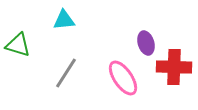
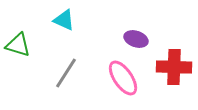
cyan triangle: rotated 30 degrees clockwise
purple ellipse: moved 10 px left, 4 px up; rotated 55 degrees counterclockwise
